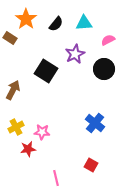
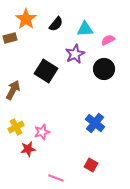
cyan triangle: moved 1 px right, 6 px down
brown rectangle: rotated 48 degrees counterclockwise
pink star: rotated 21 degrees counterclockwise
pink line: rotated 56 degrees counterclockwise
